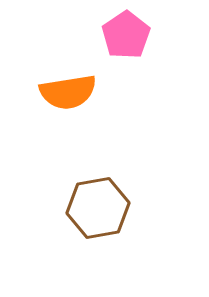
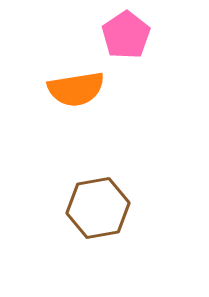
orange semicircle: moved 8 px right, 3 px up
